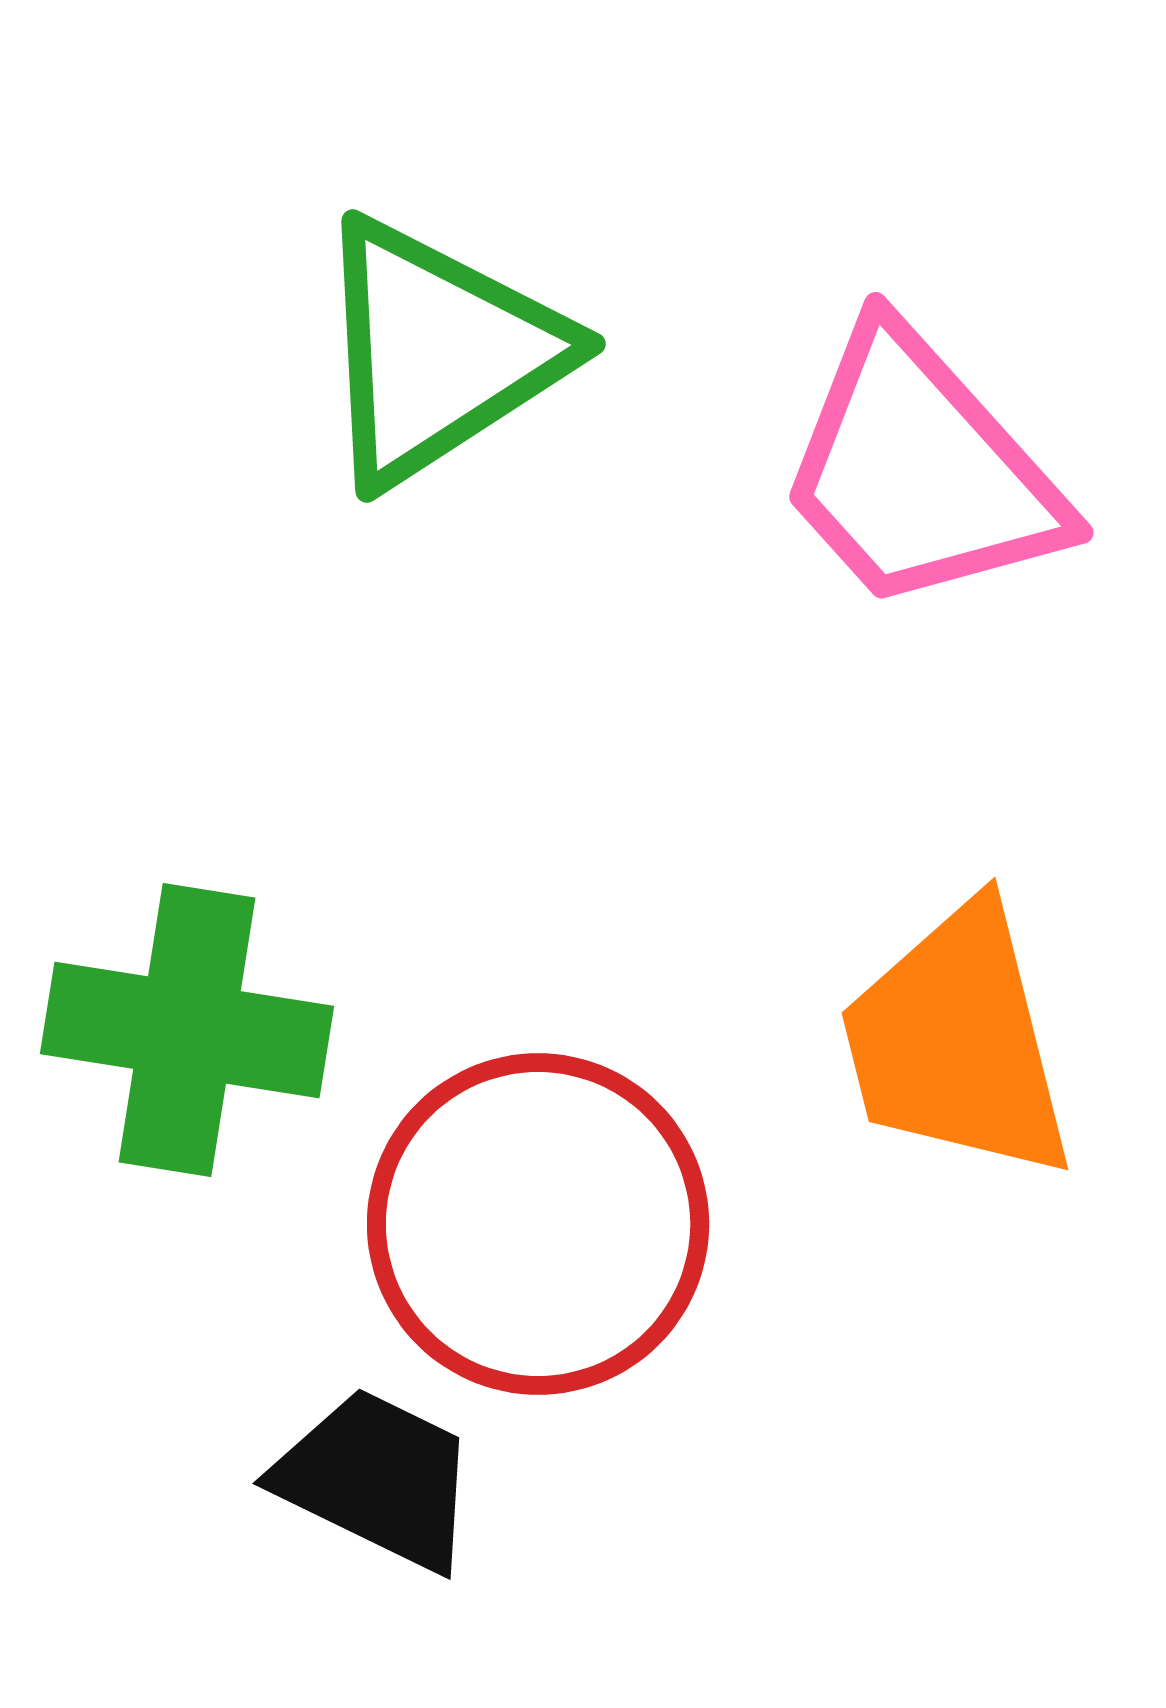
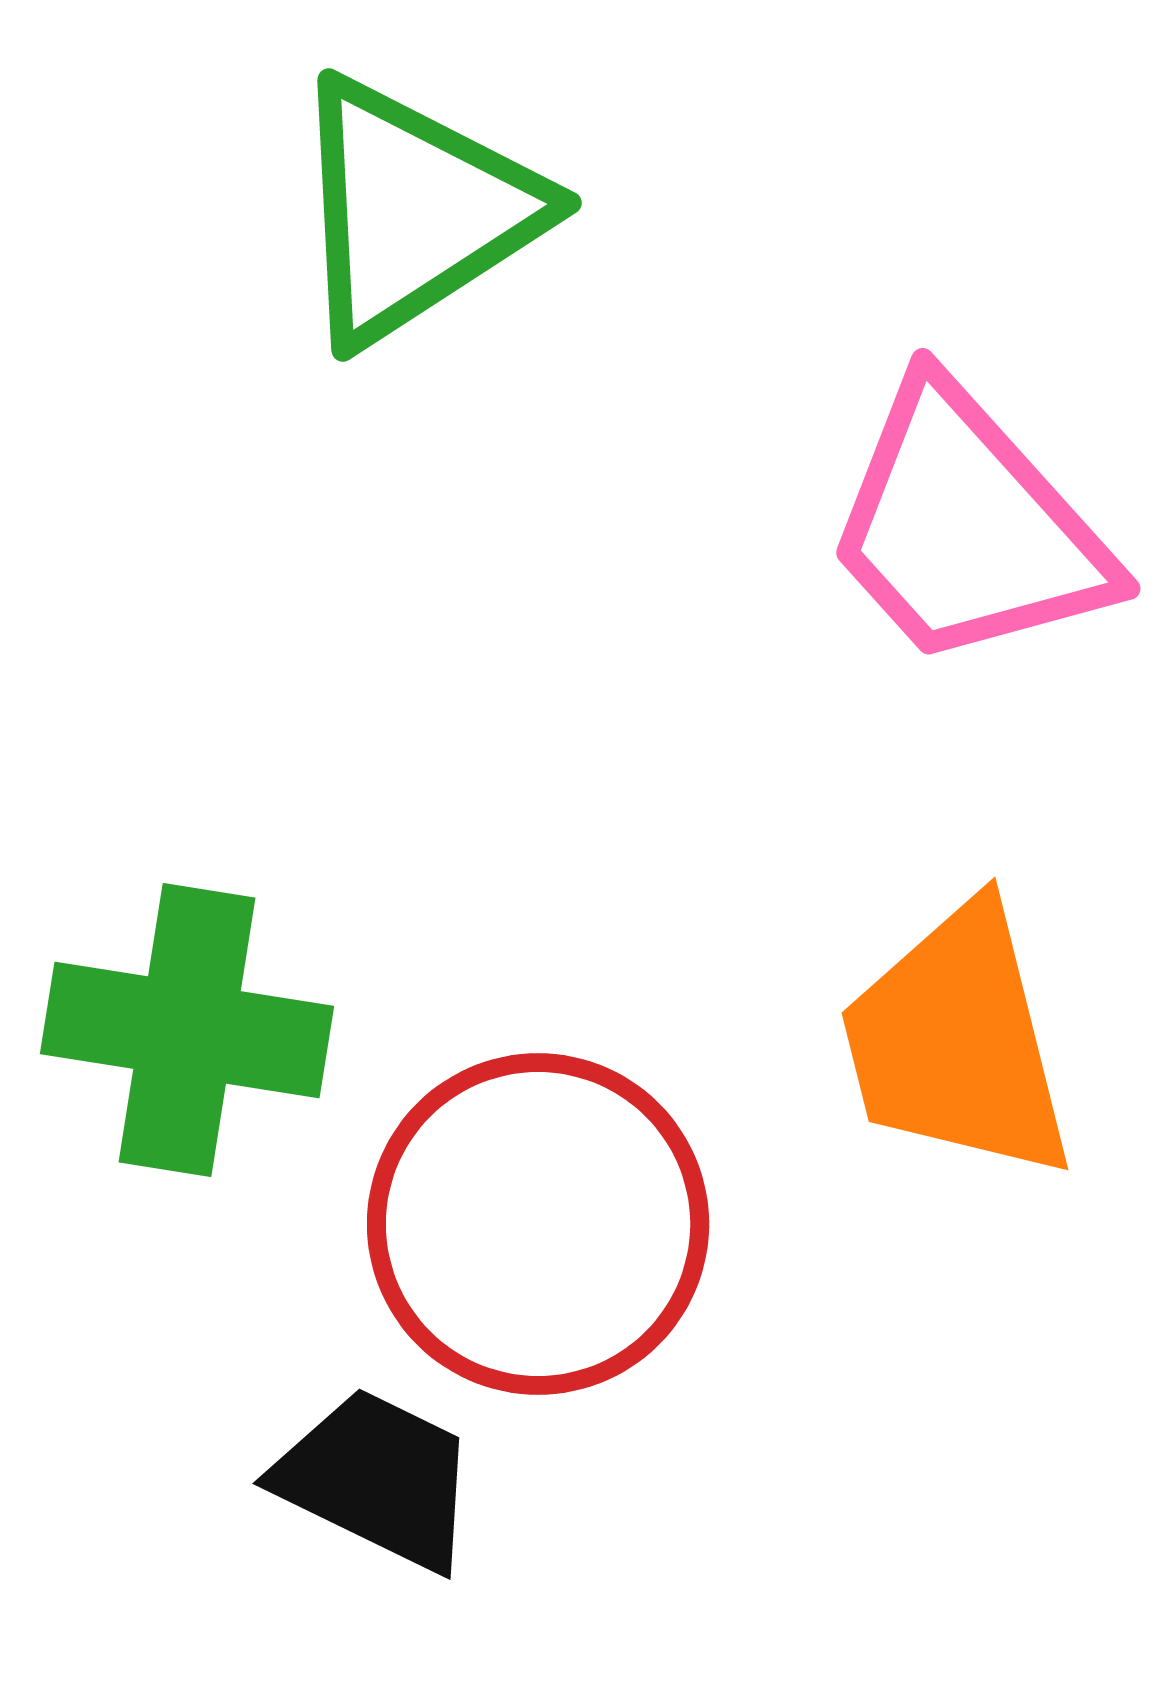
green triangle: moved 24 px left, 141 px up
pink trapezoid: moved 47 px right, 56 px down
